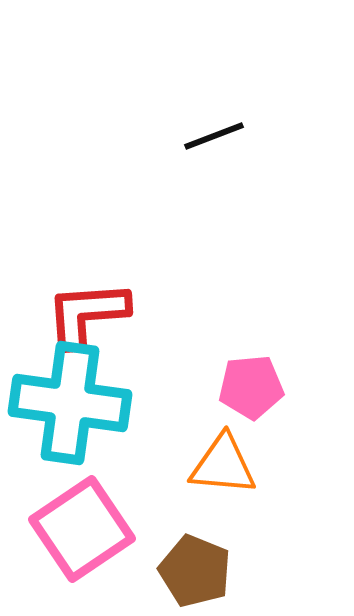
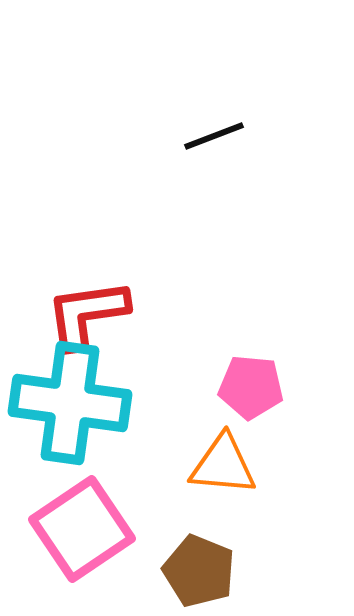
red L-shape: rotated 4 degrees counterclockwise
pink pentagon: rotated 10 degrees clockwise
brown pentagon: moved 4 px right
